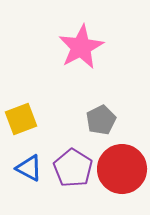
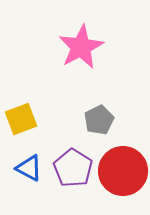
gray pentagon: moved 2 px left
red circle: moved 1 px right, 2 px down
